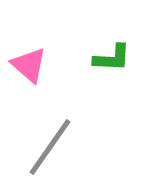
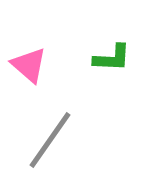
gray line: moved 7 px up
